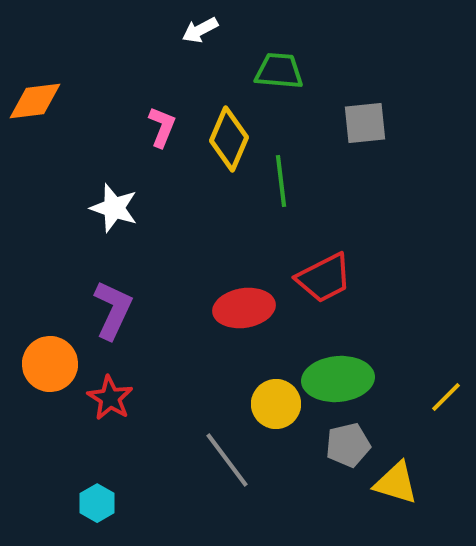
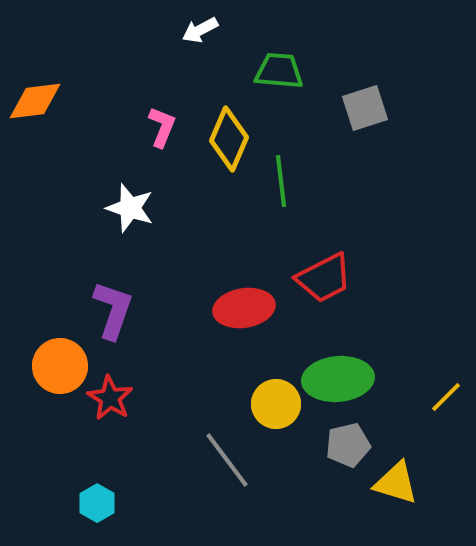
gray square: moved 15 px up; rotated 12 degrees counterclockwise
white star: moved 16 px right
purple L-shape: rotated 6 degrees counterclockwise
orange circle: moved 10 px right, 2 px down
